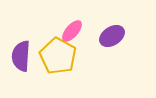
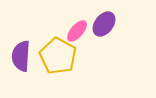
pink ellipse: moved 5 px right
purple ellipse: moved 8 px left, 12 px up; rotated 20 degrees counterclockwise
